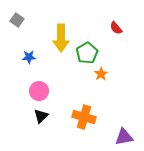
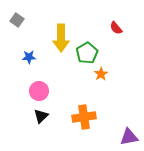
orange cross: rotated 25 degrees counterclockwise
purple triangle: moved 5 px right
